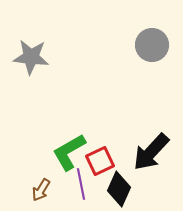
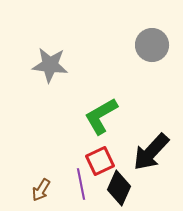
gray star: moved 19 px right, 8 px down
green L-shape: moved 32 px right, 36 px up
black diamond: moved 1 px up
